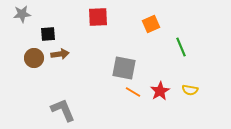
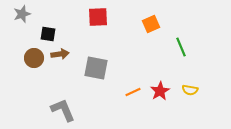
gray star: rotated 12 degrees counterclockwise
black square: rotated 14 degrees clockwise
gray square: moved 28 px left
orange line: rotated 56 degrees counterclockwise
